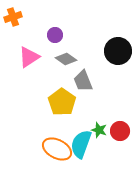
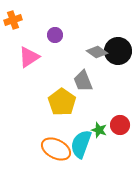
orange cross: moved 3 px down
gray diamond: moved 31 px right, 7 px up
red circle: moved 6 px up
orange ellipse: moved 1 px left
